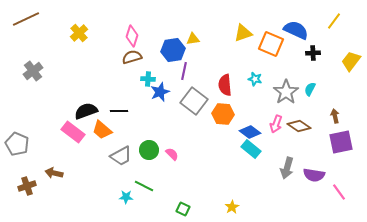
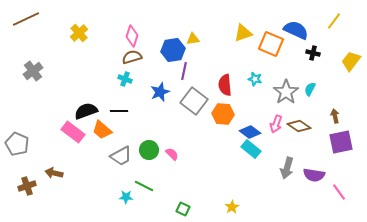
black cross at (313, 53): rotated 16 degrees clockwise
cyan cross at (148, 79): moved 23 px left; rotated 16 degrees clockwise
